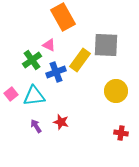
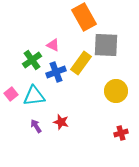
orange rectangle: moved 21 px right
pink triangle: moved 4 px right
yellow rectangle: moved 1 px right, 3 px down
red cross: rotated 24 degrees counterclockwise
